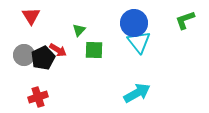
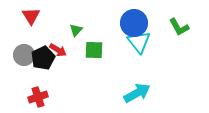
green L-shape: moved 6 px left, 7 px down; rotated 100 degrees counterclockwise
green triangle: moved 3 px left
